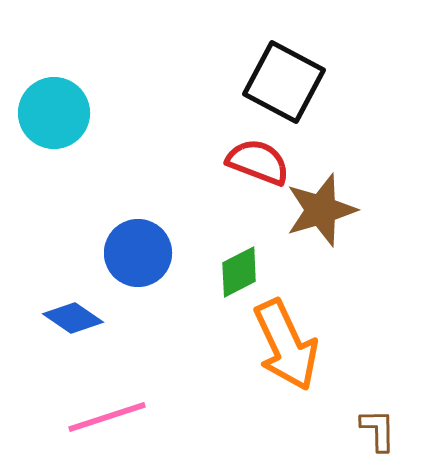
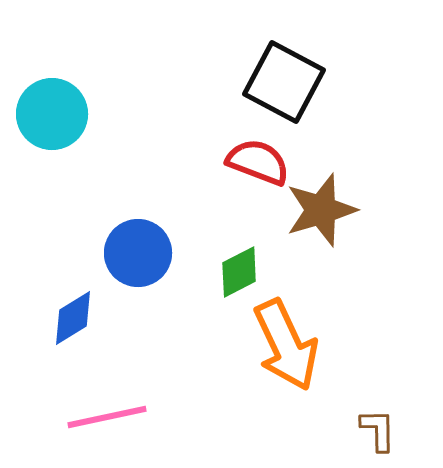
cyan circle: moved 2 px left, 1 px down
blue diamond: rotated 66 degrees counterclockwise
pink line: rotated 6 degrees clockwise
